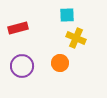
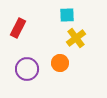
red rectangle: rotated 48 degrees counterclockwise
yellow cross: rotated 30 degrees clockwise
purple circle: moved 5 px right, 3 px down
